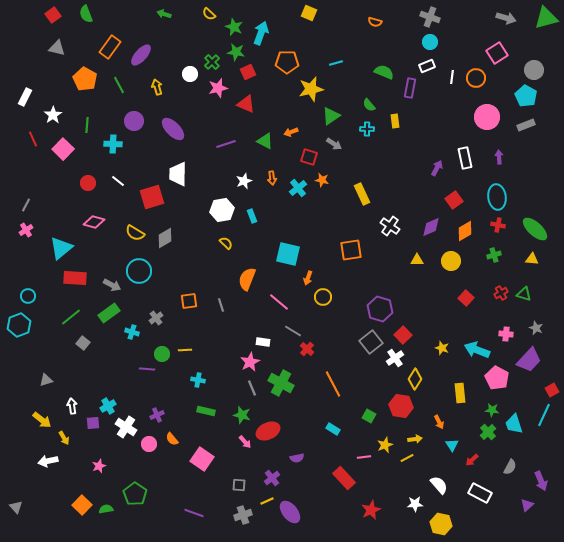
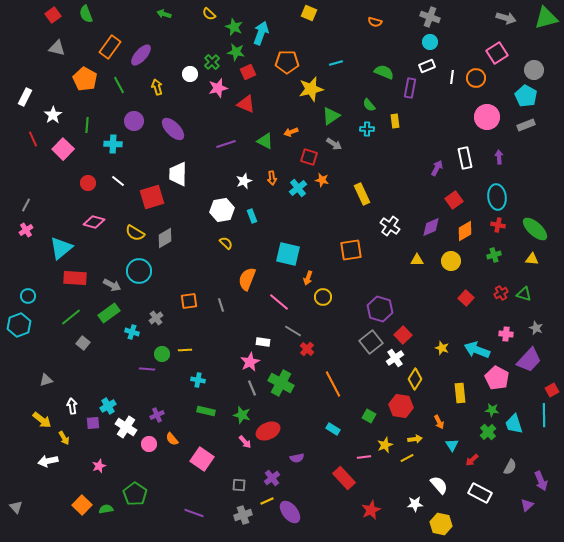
cyan line at (544, 415): rotated 25 degrees counterclockwise
